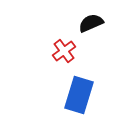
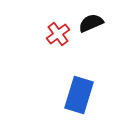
red cross: moved 6 px left, 17 px up
